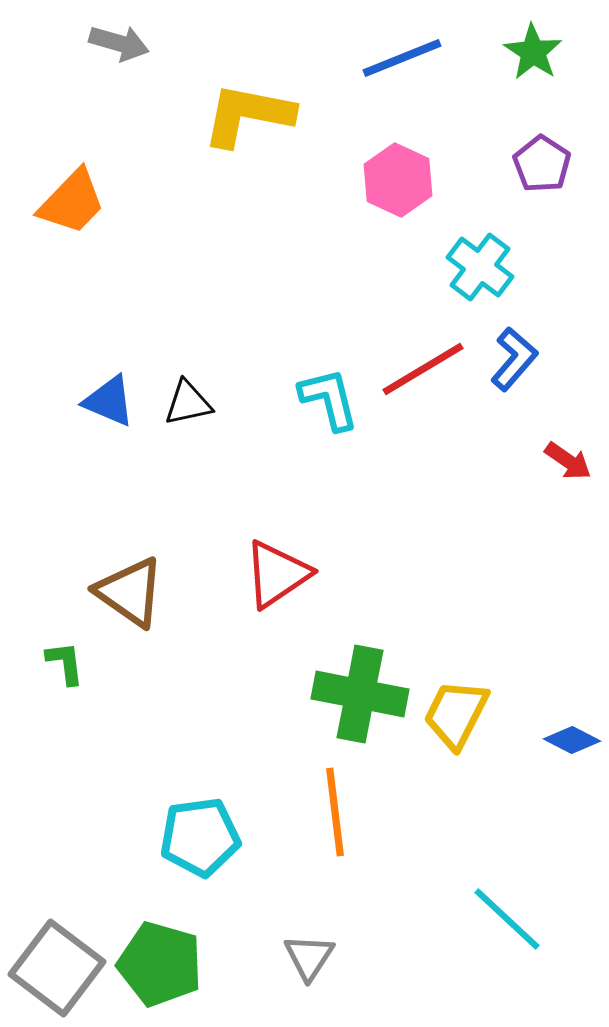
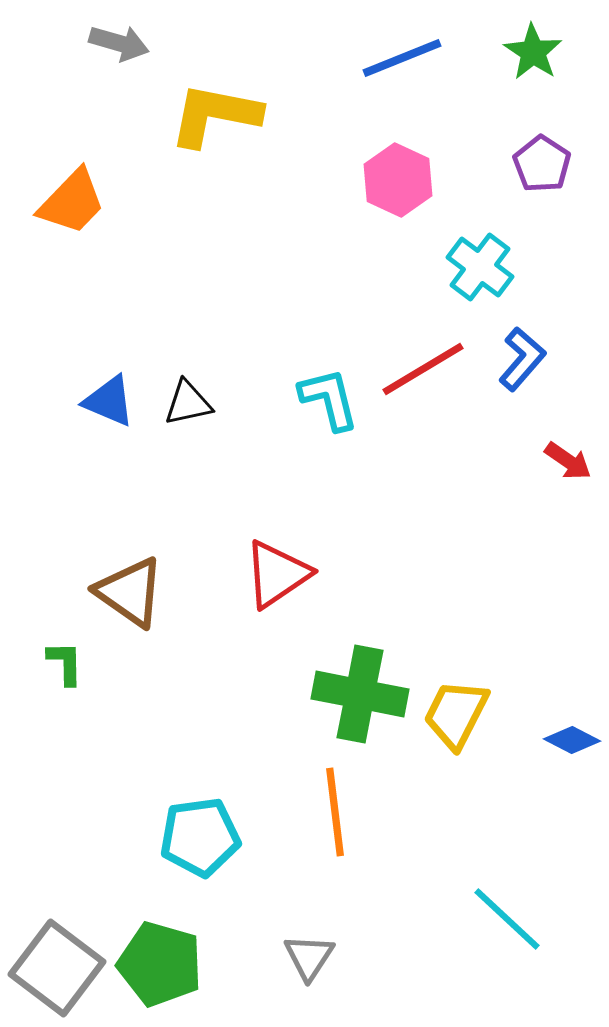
yellow L-shape: moved 33 px left
blue L-shape: moved 8 px right
green L-shape: rotated 6 degrees clockwise
